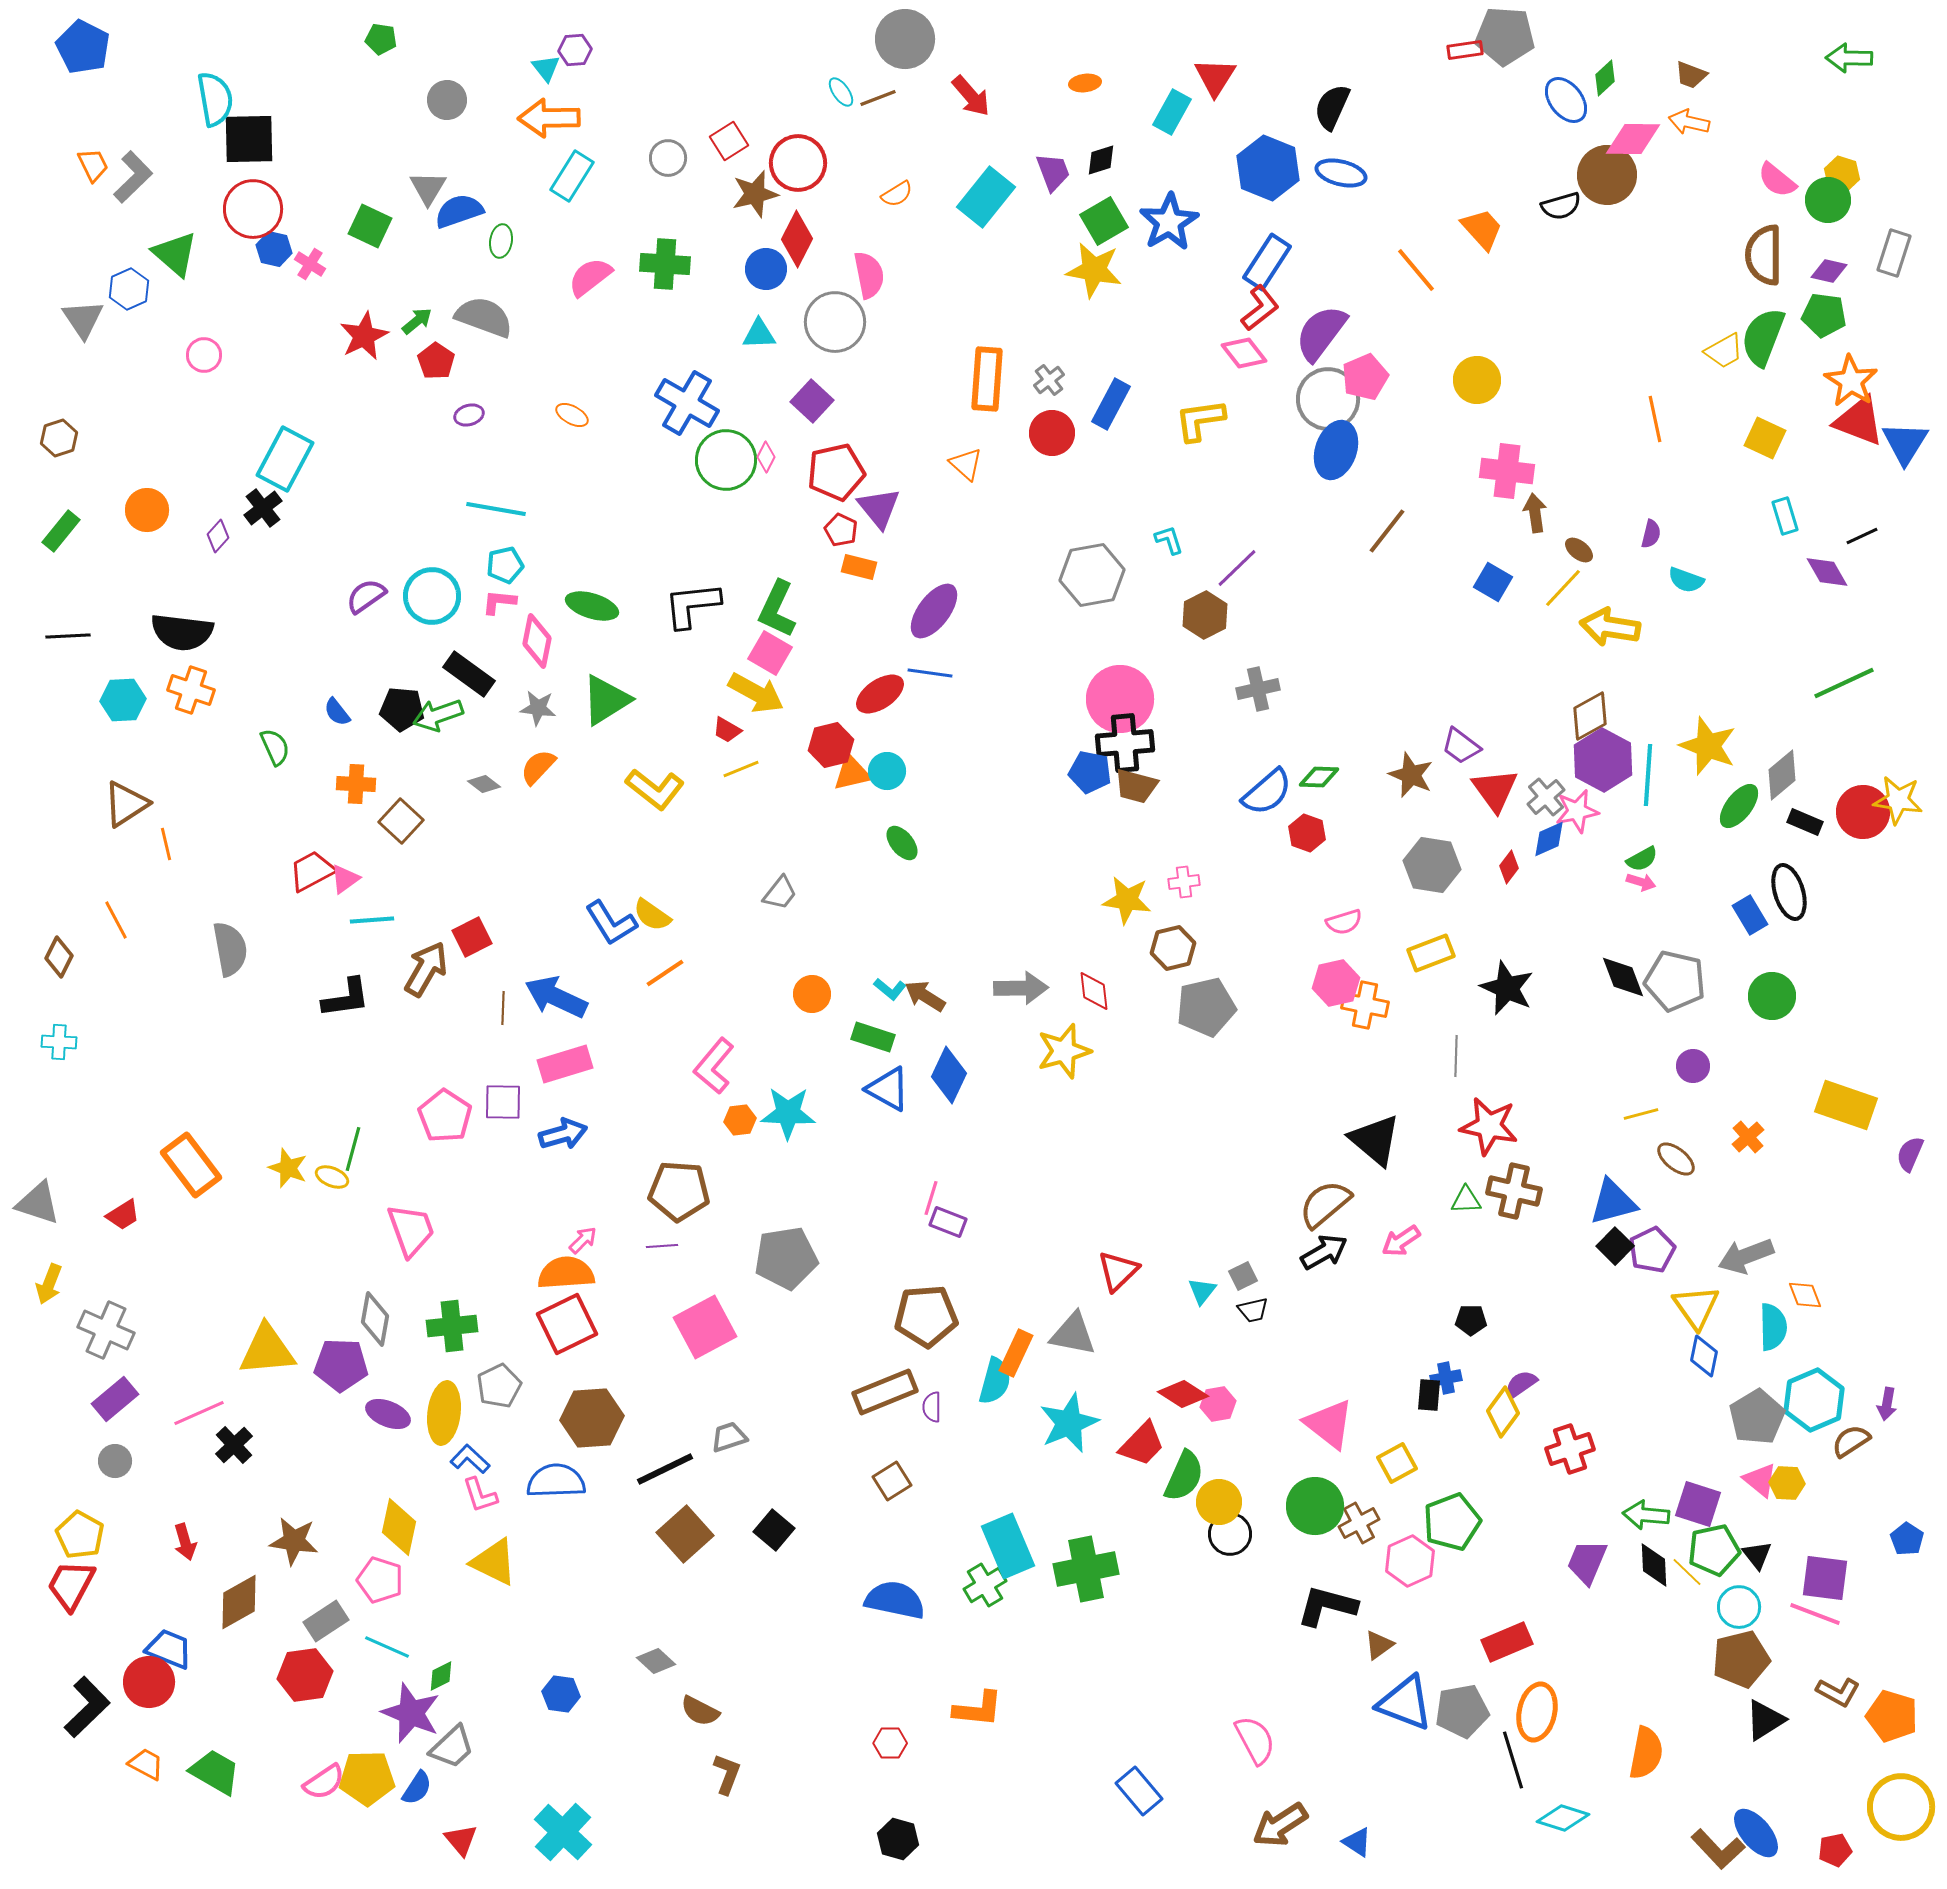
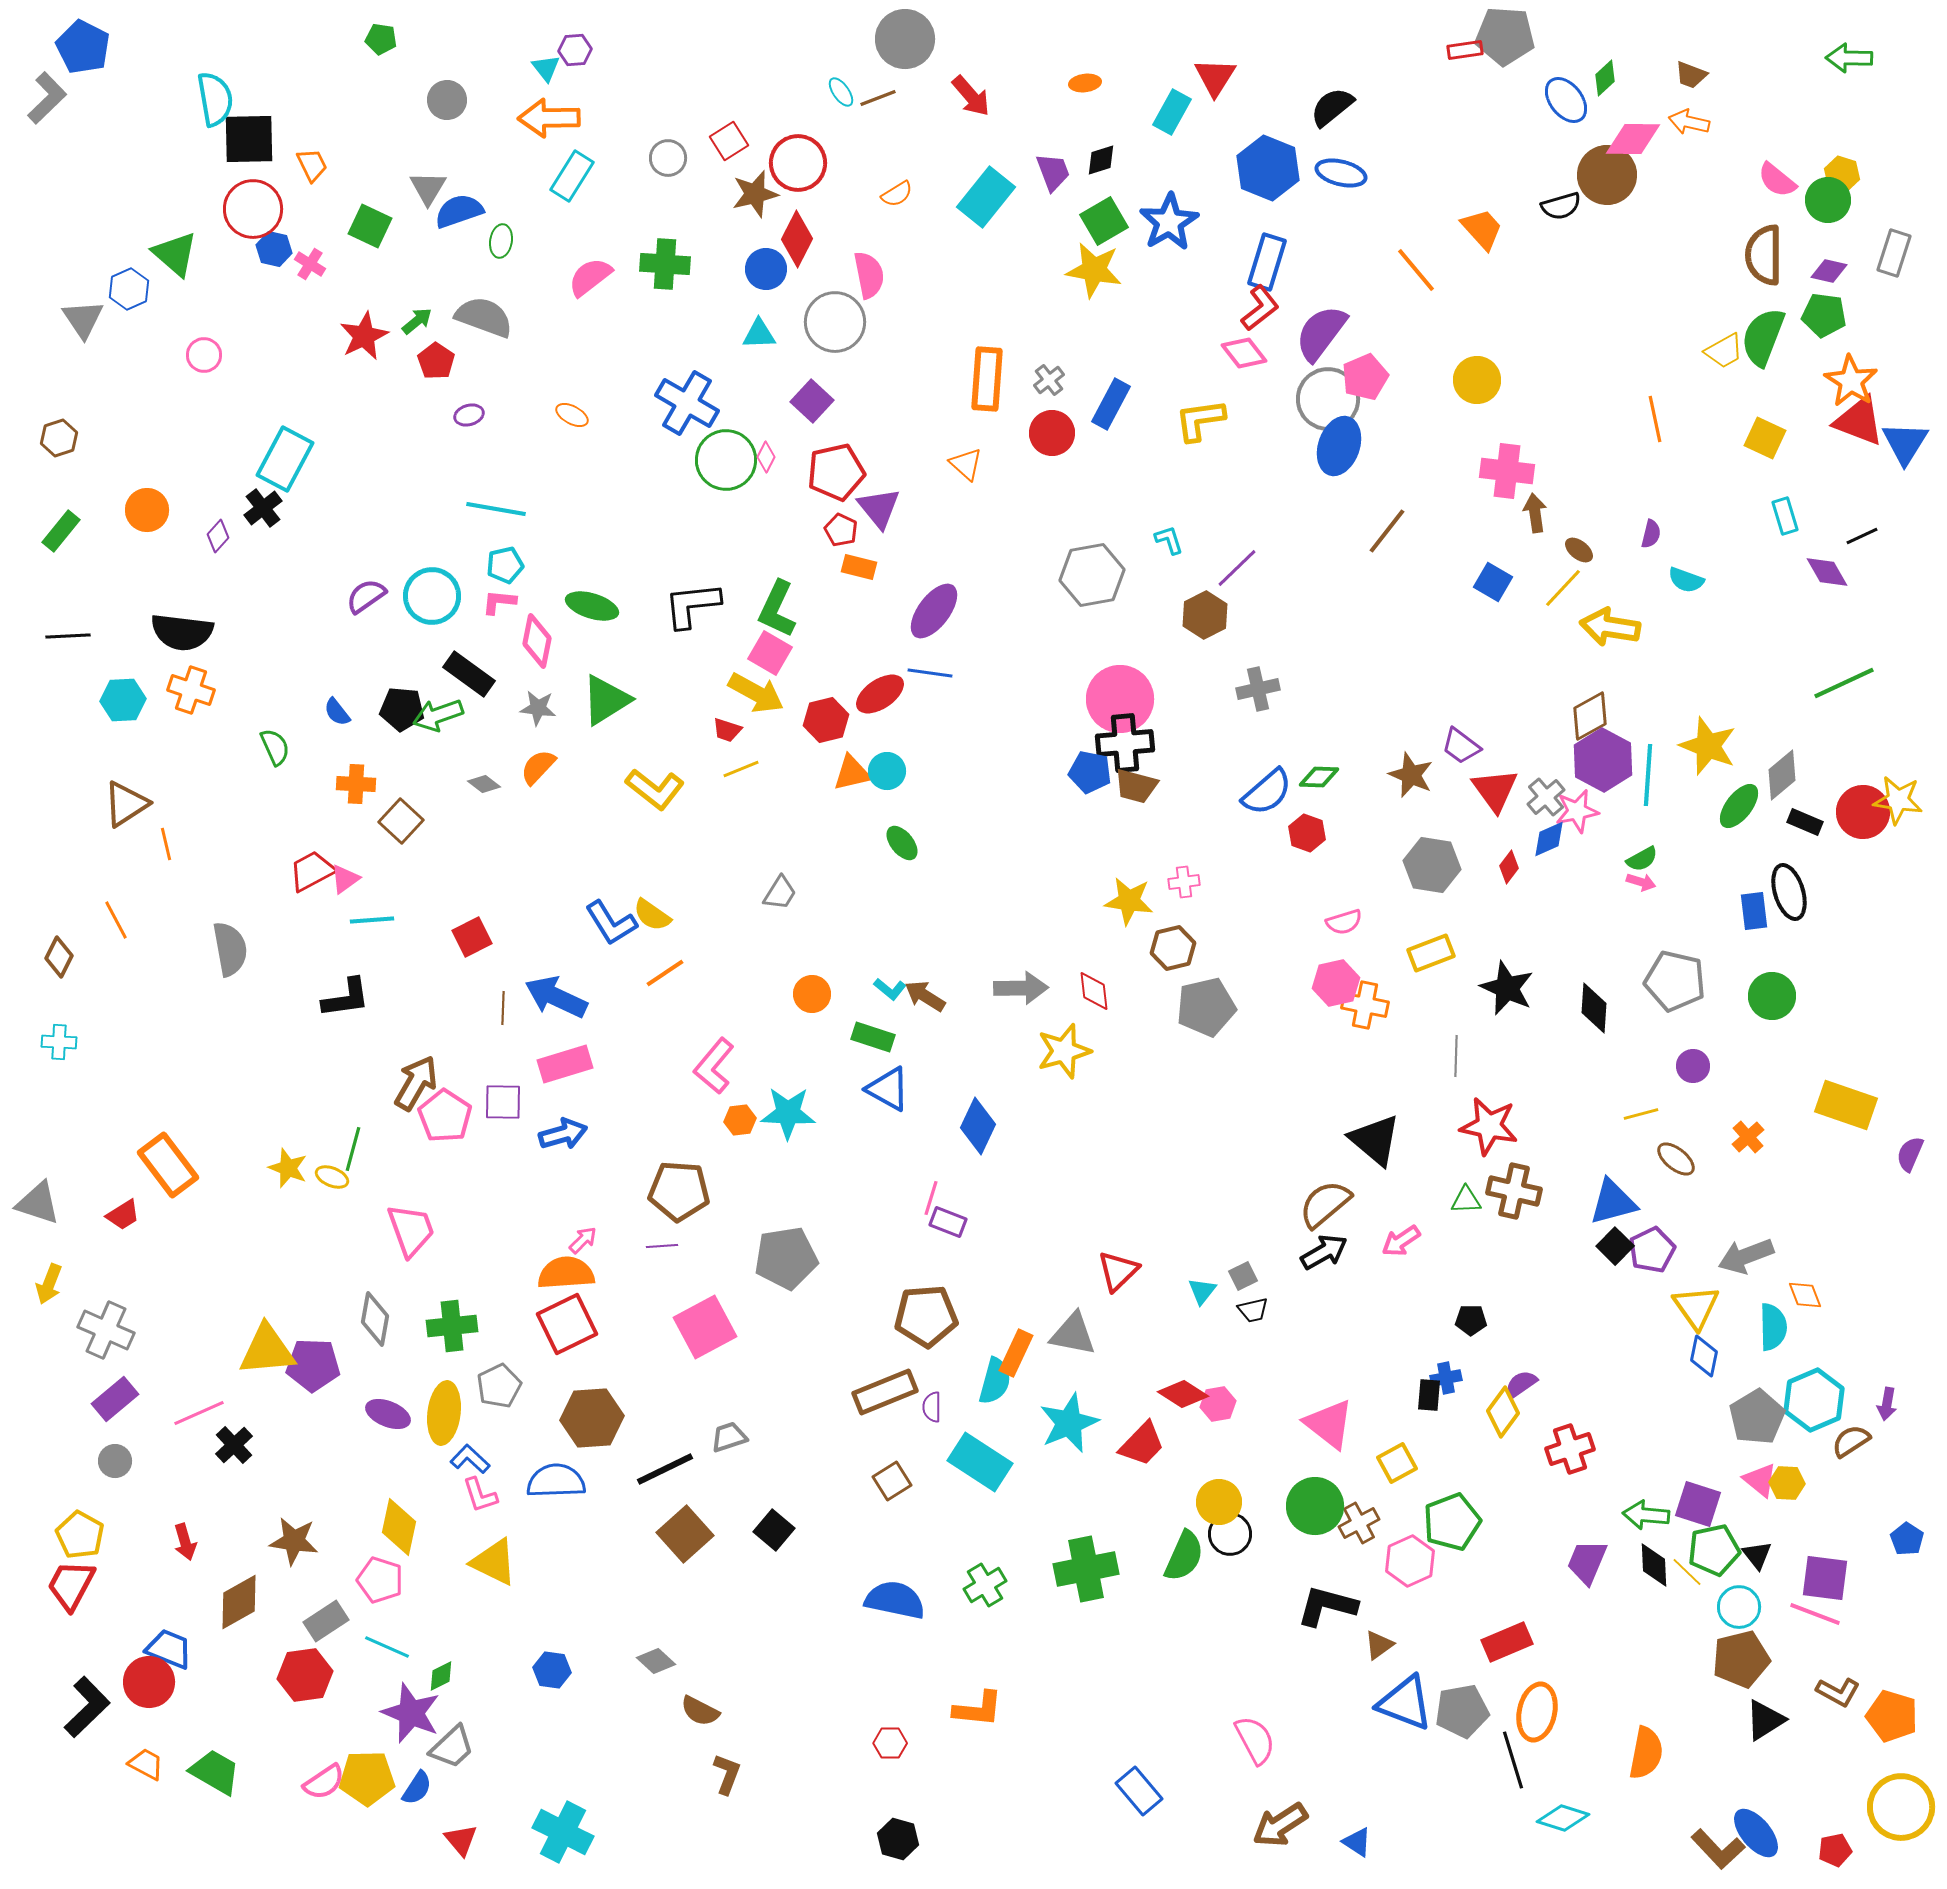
black semicircle at (1332, 107): rotated 27 degrees clockwise
orange trapezoid at (93, 165): moved 219 px right
gray L-shape at (133, 177): moved 86 px left, 79 px up
blue rectangle at (1267, 262): rotated 16 degrees counterclockwise
blue ellipse at (1336, 450): moved 3 px right, 4 px up
red trapezoid at (727, 730): rotated 12 degrees counterclockwise
red hexagon at (831, 745): moved 5 px left, 25 px up
gray trapezoid at (780, 893): rotated 6 degrees counterclockwise
yellow star at (1127, 900): moved 2 px right, 1 px down
blue rectangle at (1750, 915): moved 4 px right, 4 px up; rotated 24 degrees clockwise
brown arrow at (426, 969): moved 10 px left, 114 px down
black diamond at (1623, 977): moved 29 px left, 31 px down; rotated 24 degrees clockwise
blue diamond at (949, 1075): moved 29 px right, 51 px down
orange rectangle at (191, 1165): moved 23 px left
purple pentagon at (341, 1365): moved 28 px left
green semicircle at (1184, 1476): moved 80 px down
cyan rectangle at (1008, 1546): moved 28 px left, 84 px up; rotated 34 degrees counterclockwise
blue hexagon at (561, 1694): moved 9 px left, 24 px up
cyan cross at (563, 1832): rotated 16 degrees counterclockwise
